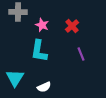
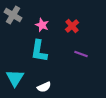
gray cross: moved 5 px left, 3 px down; rotated 30 degrees clockwise
purple line: rotated 48 degrees counterclockwise
